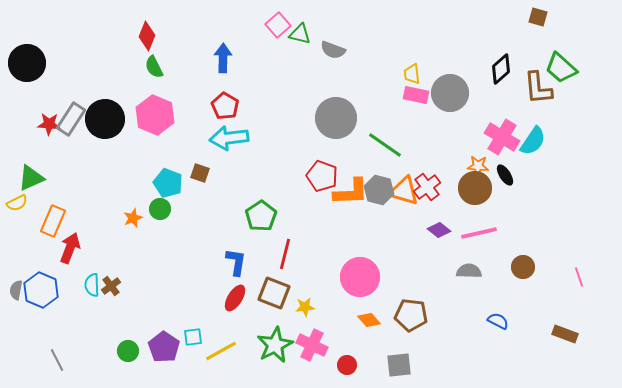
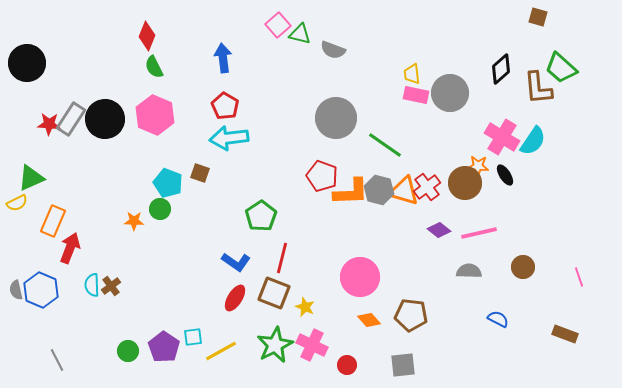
blue arrow at (223, 58): rotated 8 degrees counterclockwise
brown circle at (475, 188): moved 10 px left, 5 px up
orange star at (133, 218): moved 1 px right, 3 px down; rotated 24 degrees clockwise
red line at (285, 254): moved 3 px left, 4 px down
blue L-shape at (236, 262): rotated 116 degrees clockwise
gray semicircle at (16, 290): rotated 24 degrees counterclockwise
yellow star at (305, 307): rotated 30 degrees clockwise
blue semicircle at (498, 321): moved 2 px up
gray square at (399, 365): moved 4 px right
